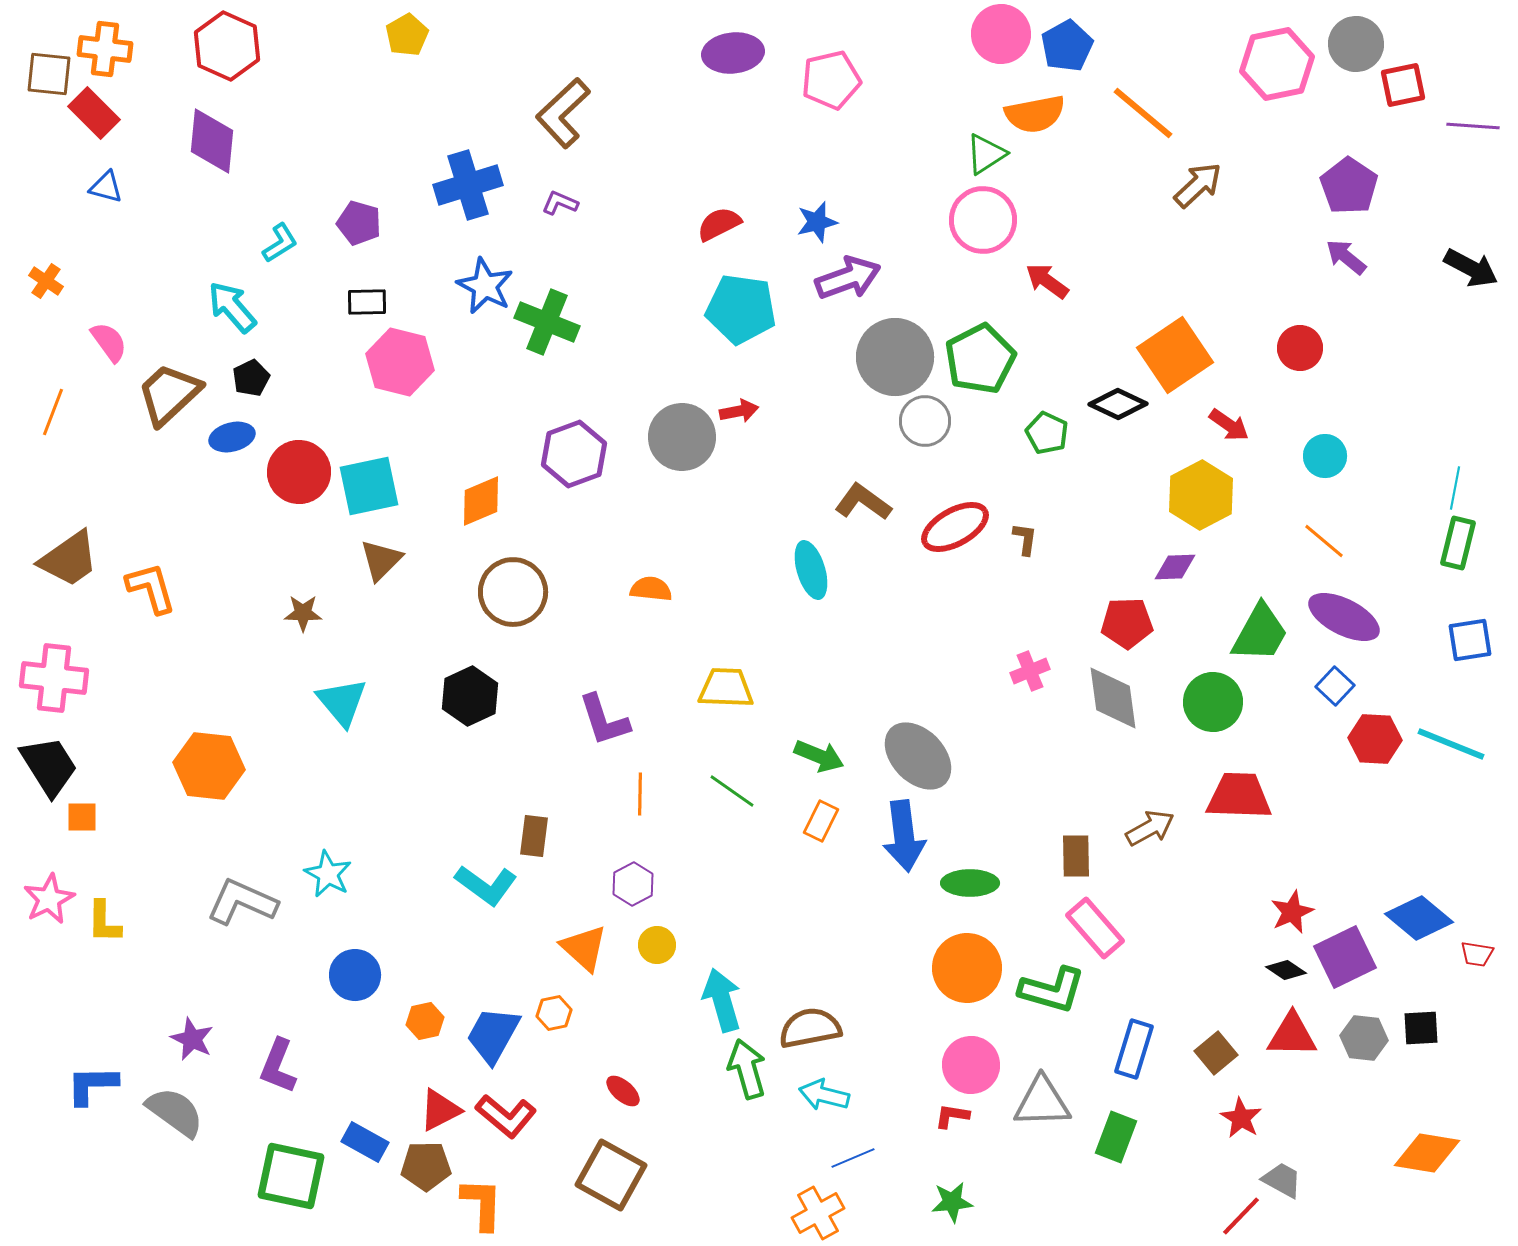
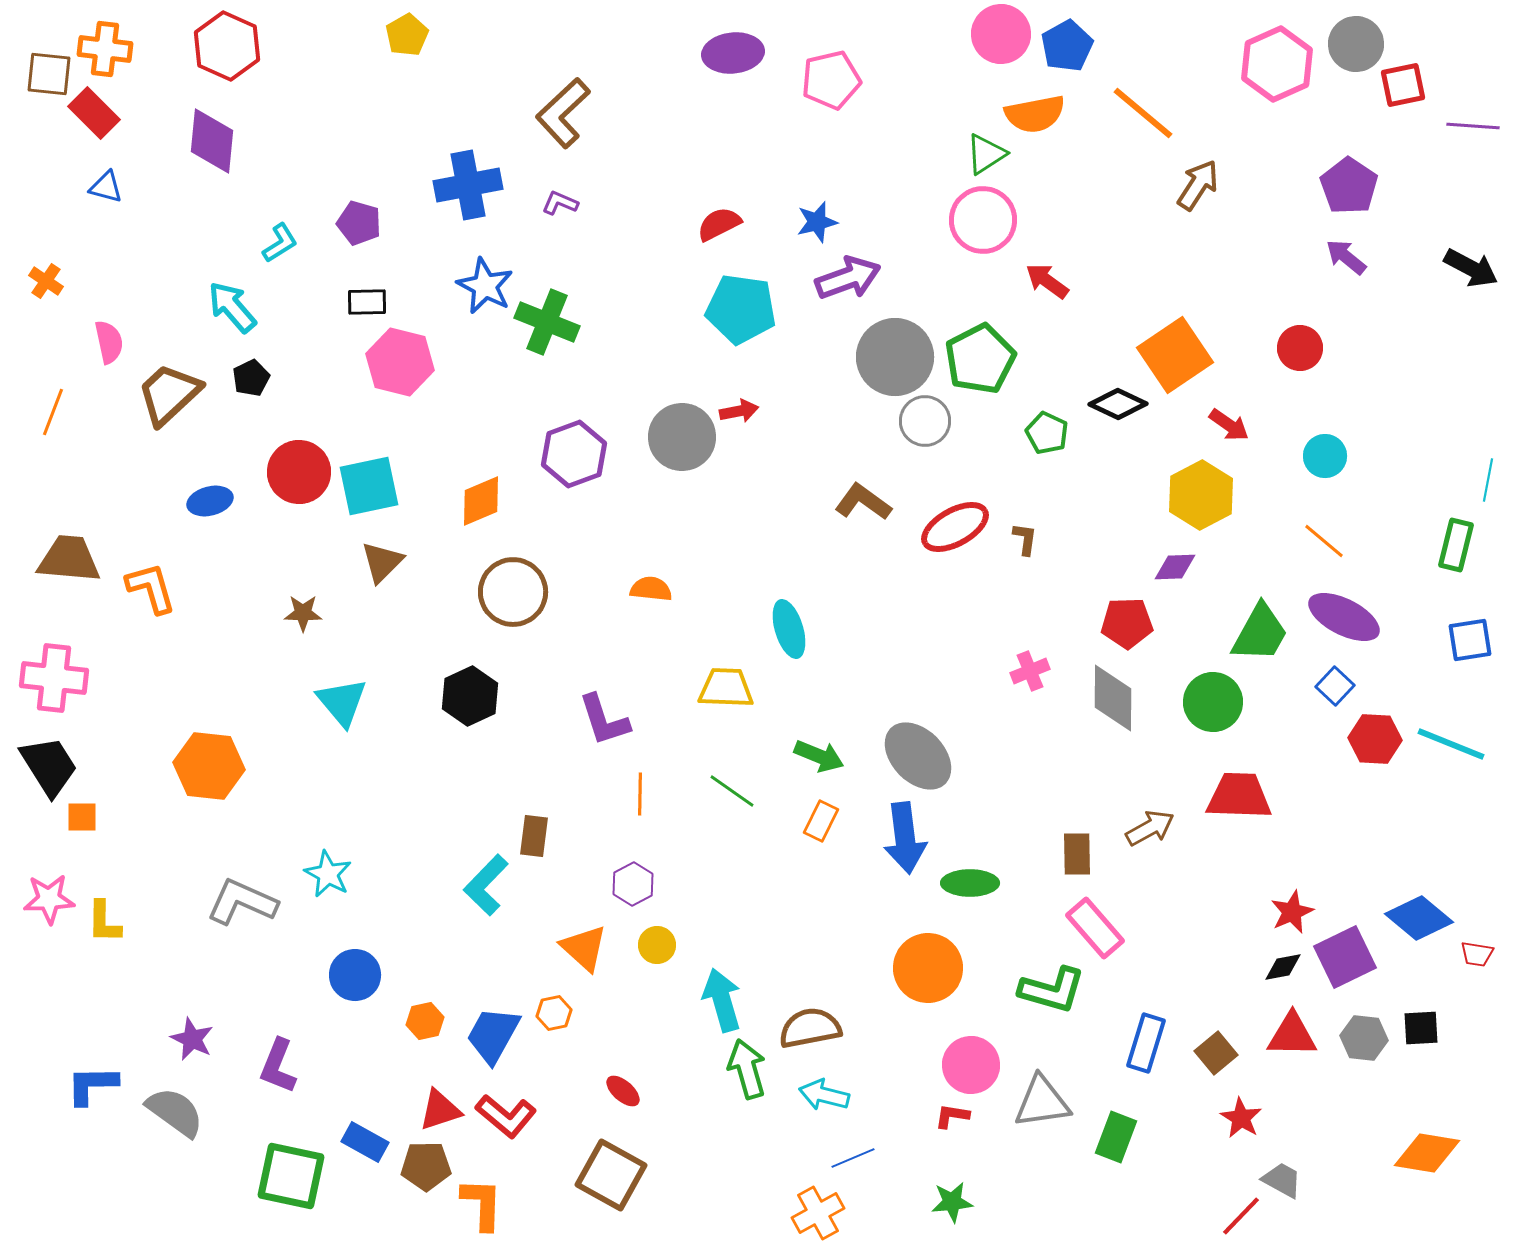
pink hexagon at (1277, 64): rotated 12 degrees counterclockwise
blue cross at (468, 185): rotated 6 degrees clockwise
brown arrow at (1198, 185): rotated 14 degrees counterclockwise
pink semicircle at (109, 342): rotated 24 degrees clockwise
blue ellipse at (232, 437): moved 22 px left, 64 px down
cyan line at (1455, 488): moved 33 px right, 8 px up
green rectangle at (1458, 543): moved 2 px left, 2 px down
brown trapezoid at (69, 559): rotated 140 degrees counterclockwise
brown triangle at (381, 560): moved 1 px right, 2 px down
cyan ellipse at (811, 570): moved 22 px left, 59 px down
gray diamond at (1113, 698): rotated 8 degrees clockwise
blue arrow at (904, 836): moved 1 px right, 2 px down
brown rectangle at (1076, 856): moved 1 px right, 2 px up
cyan L-shape at (486, 885): rotated 98 degrees clockwise
pink star at (49, 899): rotated 24 degrees clockwise
orange circle at (967, 968): moved 39 px left
black diamond at (1286, 970): moved 3 px left, 3 px up; rotated 45 degrees counterclockwise
blue rectangle at (1134, 1049): moved 12 px right, 6 px up
gray triangle at (1042, 1102): rotated 6 degrees counterclockwise
red triangle at (440, 1110): rotated 9 degrees clockwise
